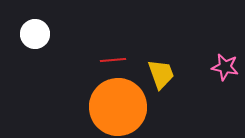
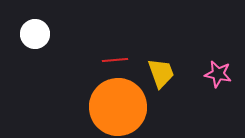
red line: moved 2 px right
pink star: moved 7 px left, 7 px down
yellow trapezoid: moved 1 px up
